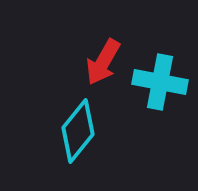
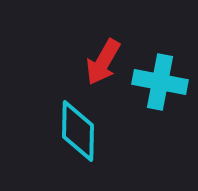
cyan diamond: rotated 38 degrees counterclockwise
